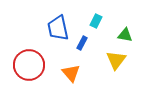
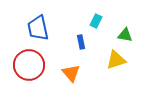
blue trapezoid: moved 20 px left
blue rectangle: moved 1 px left, 1 px up; rotated 40 degrees counterclockwise
yellow triangle: rotated 35 degrees clockwise
